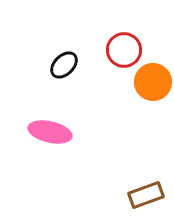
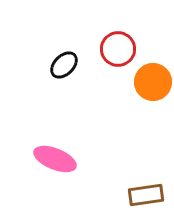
red circle: moved 6 px left, 1 px up
pink ellipse: moved 5 px right, 27 px down; rotated 9 degrees clockwise
brown rectangle: rotated 12 degrees clockwise
